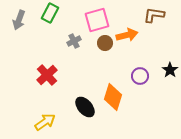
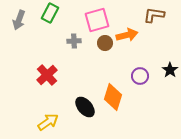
gray cross: rotated 24 degrees clockwise
yellow arrow: moved 3 px right
